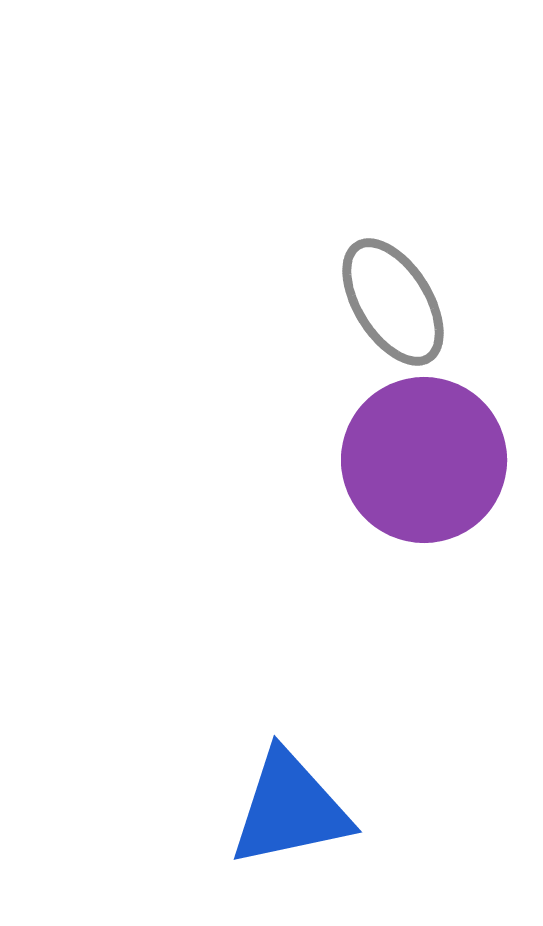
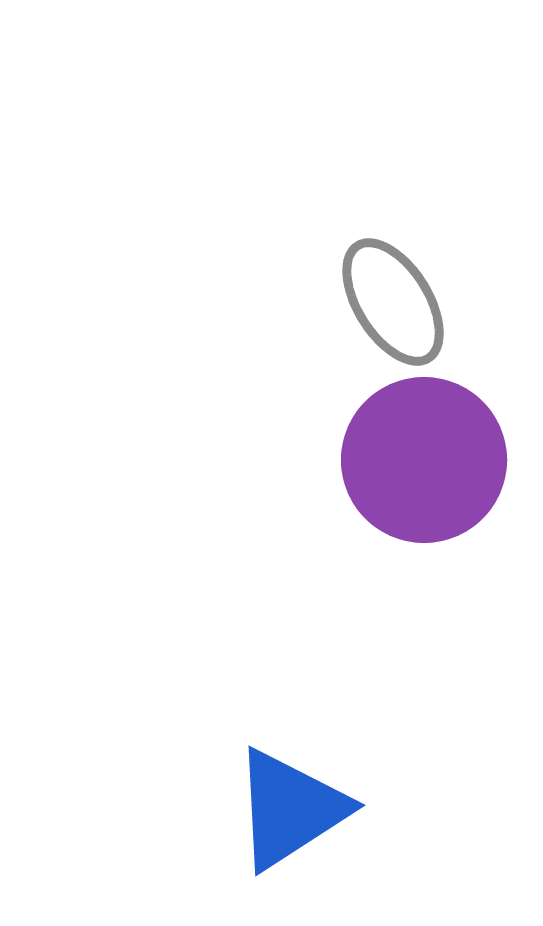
blue triangle: rotated 21 degrees counterclockwise
